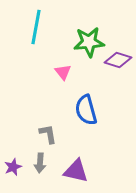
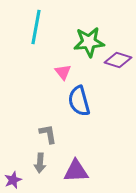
blue semicircle: moved 7 px left, 9 px up
purple star: moved 13 px down
purple triangle: rotated 16 degrees counterclockwise
